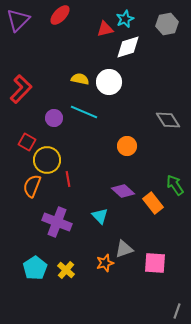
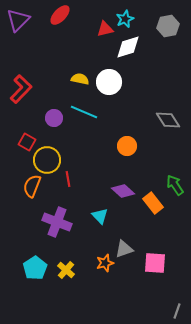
gray hexagon: moved 1 px right, 2 px down
